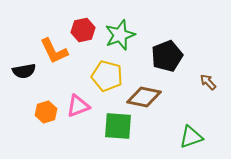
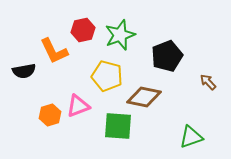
orange hexagon: moved 4 px right, 3 px down
